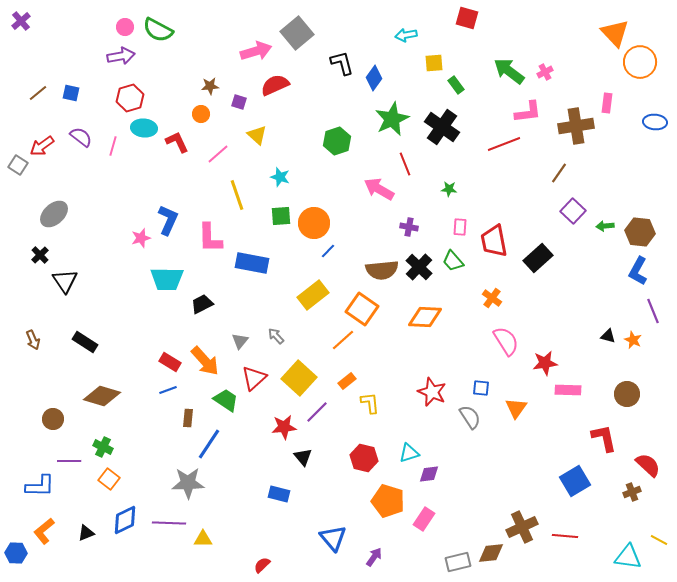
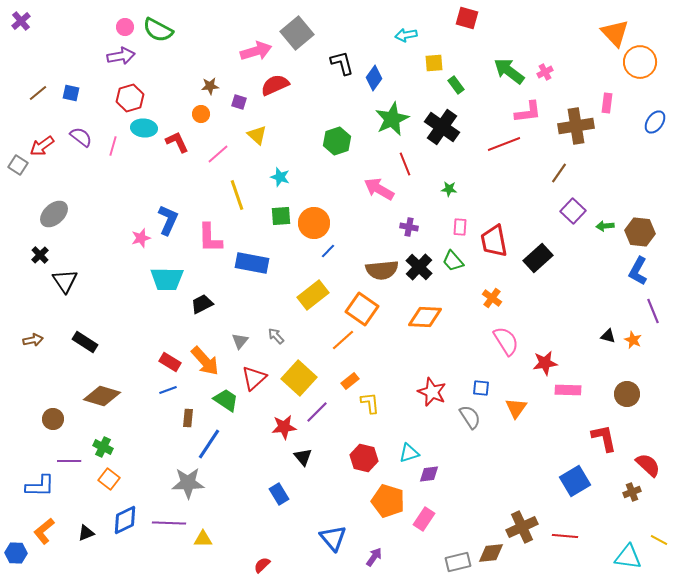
blue ellipse at (655, 122): rotated 60 degrees counterclockwise
brown arrow at (33, 340): rotated 78 degrees counterclockwise
orange rectangle at (347, 381): moved 3 px right
blue rectangle at (279, 494): rotated 45 degrees clockwise
